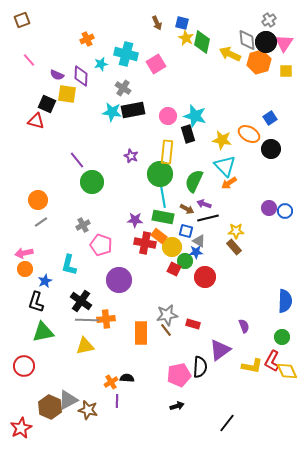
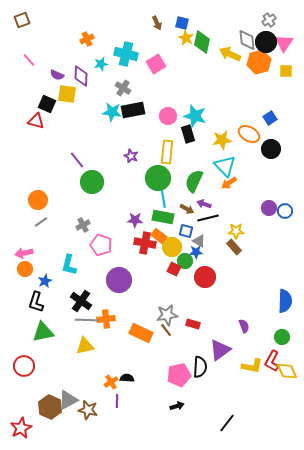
yellow star at (222, 140): rotated 18 degrees counterclockwise
green circle at (160, 174): moved 2 px left, 4 px down
orange rectangle at (141, 333): rotated 65 degrees counterclockwise
